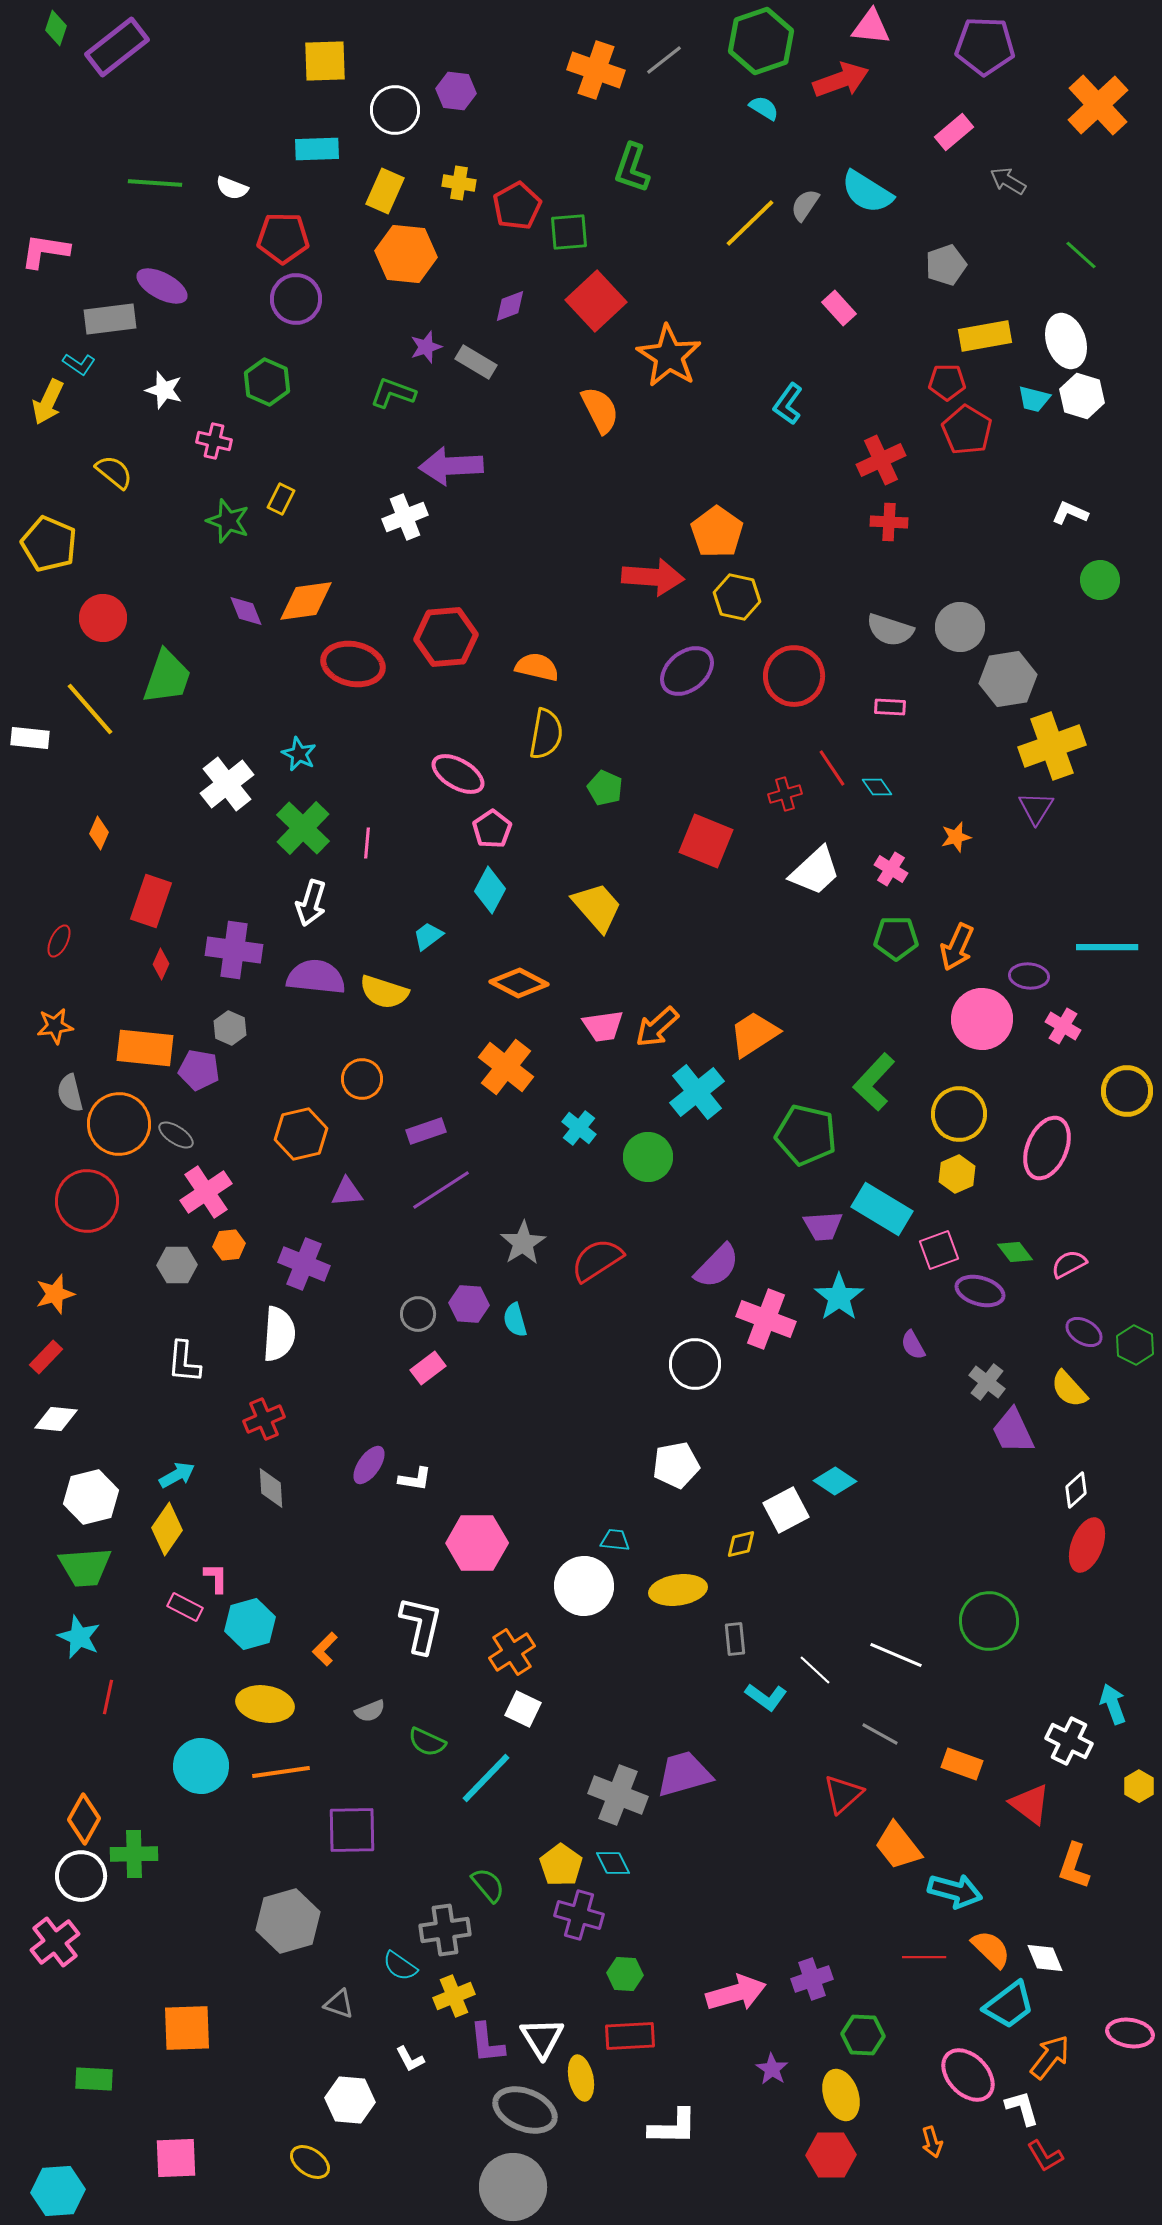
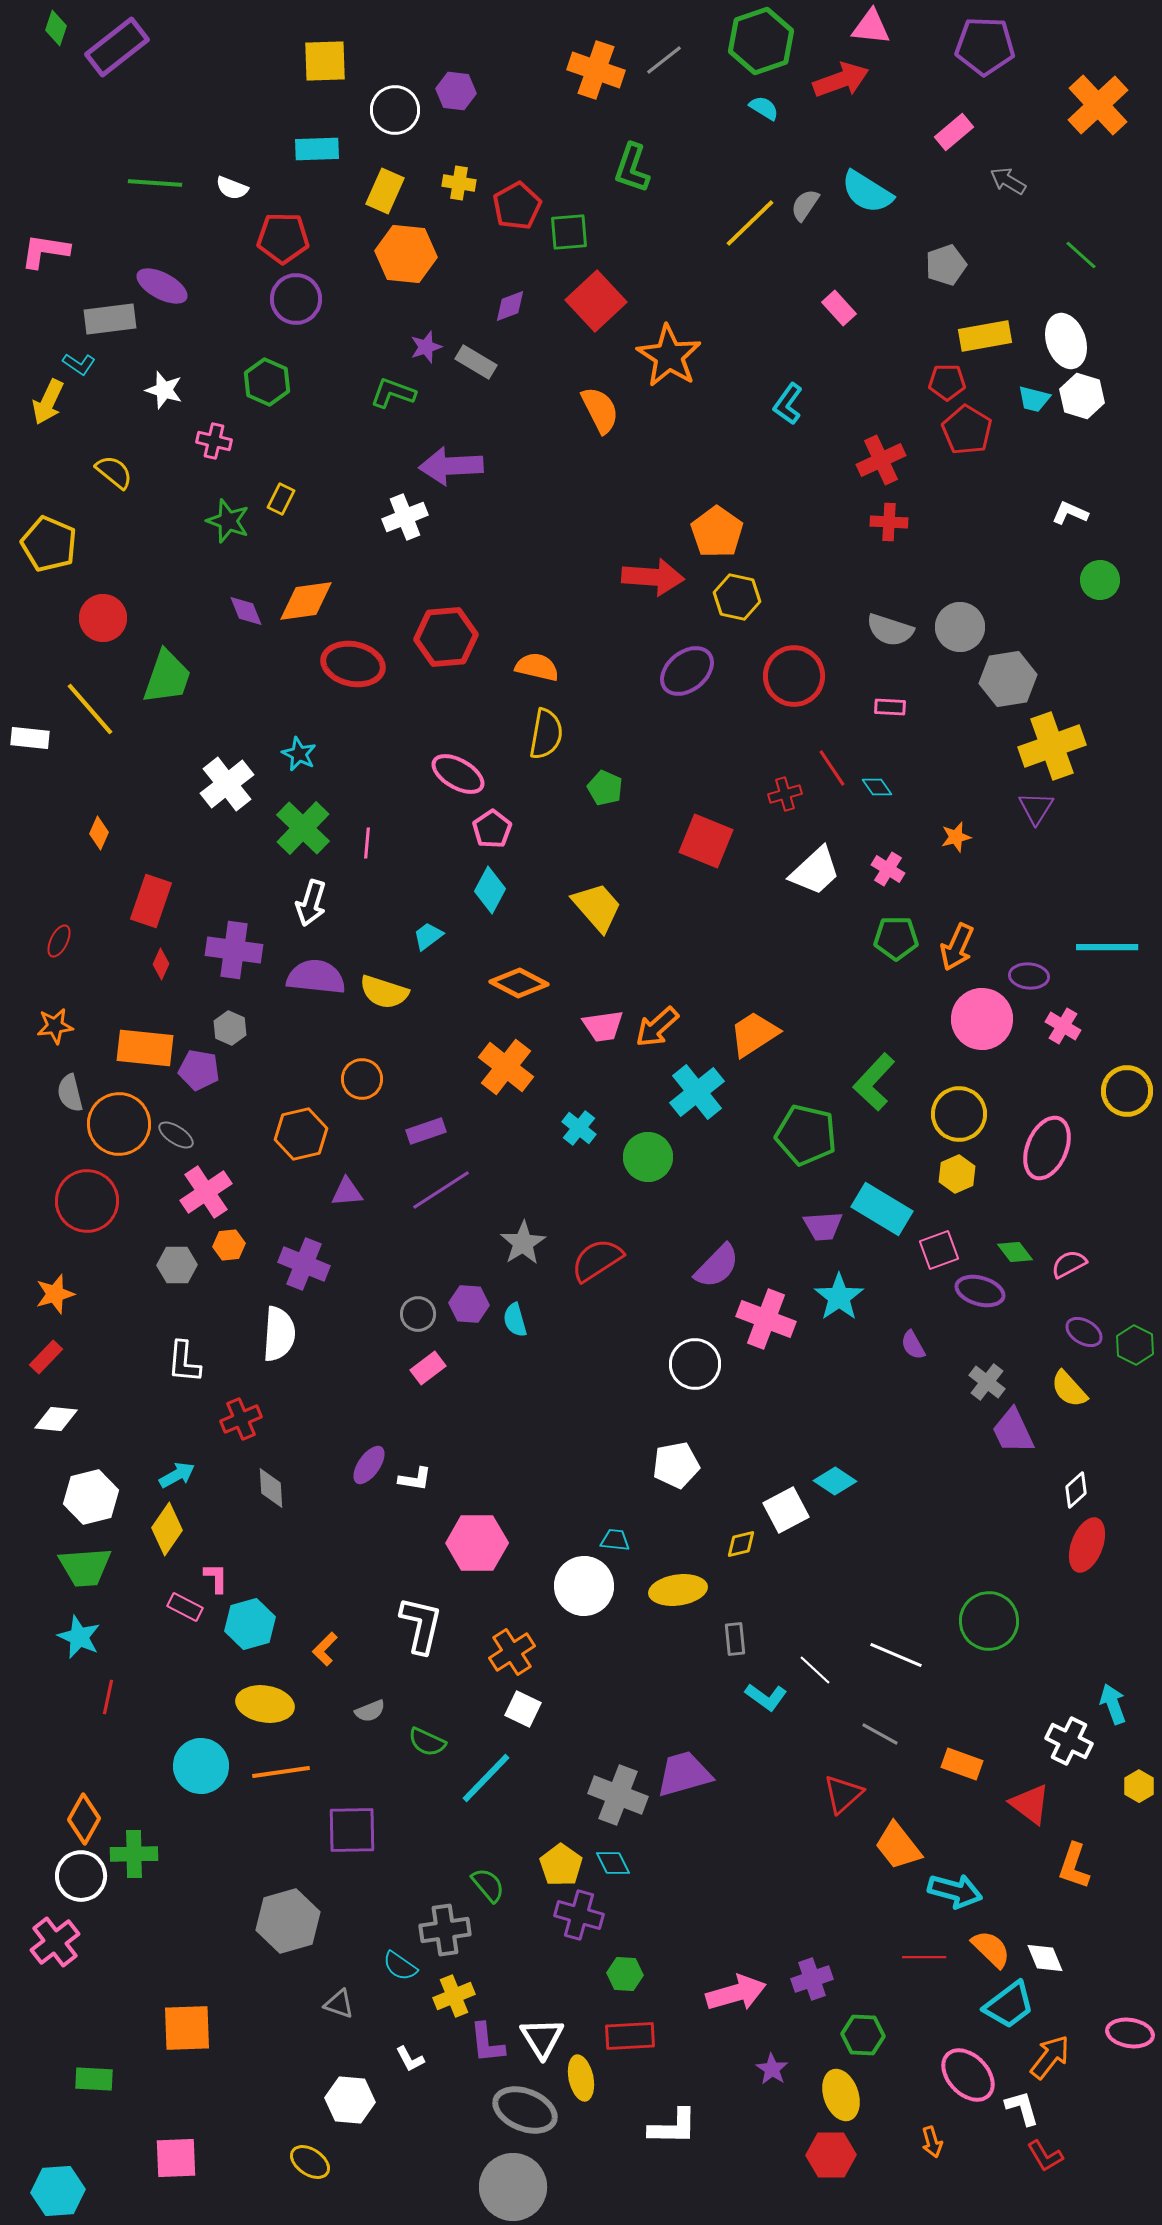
pink cross at (891, 869): moved 3 px left
red cross at (264, 1419): moved 23 px left
